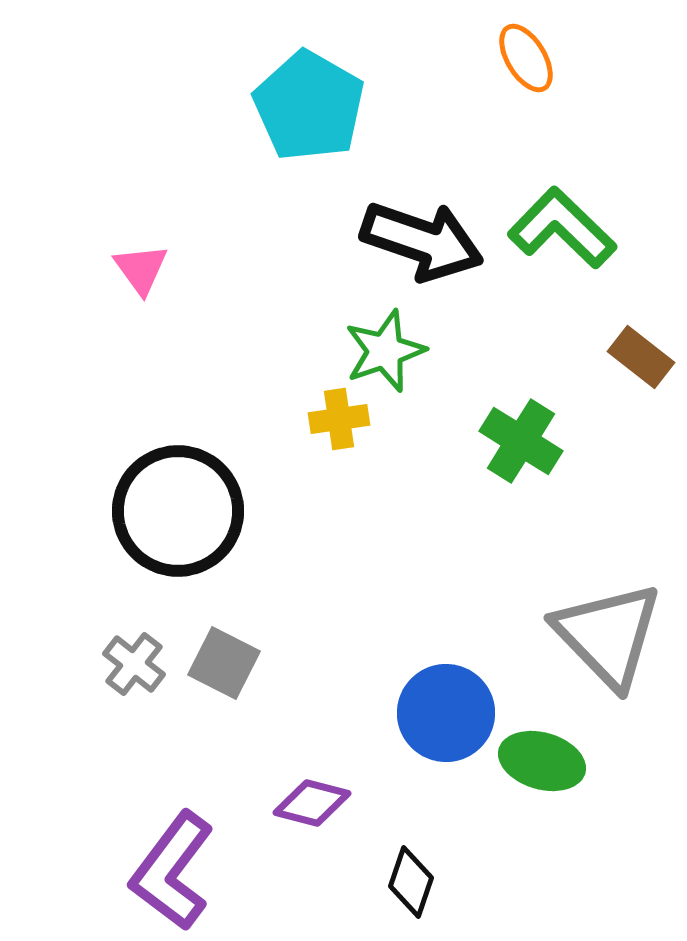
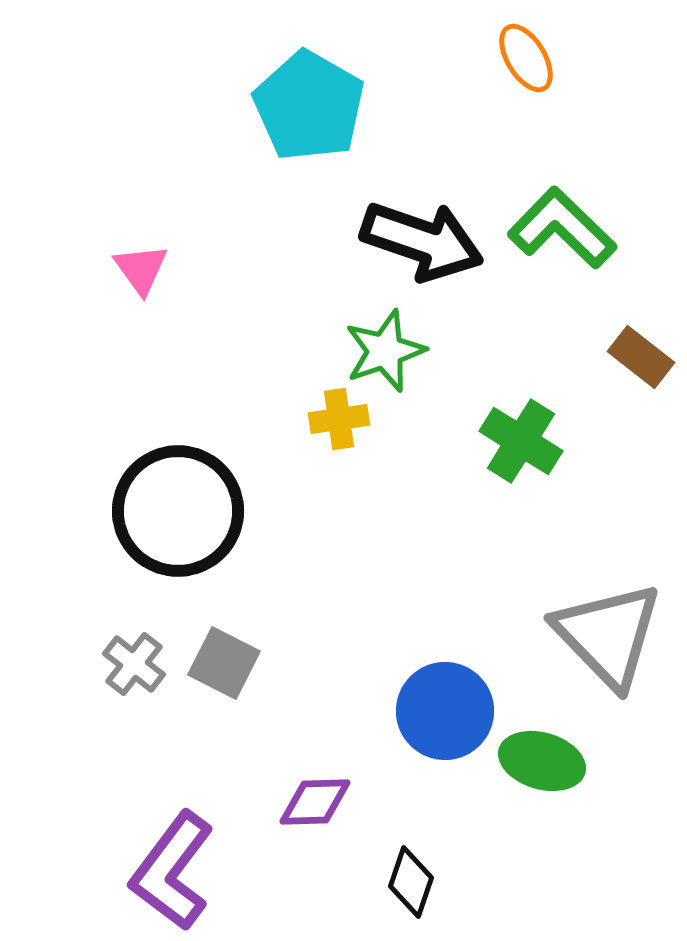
blue circle: moved 1 px left, 2 px up
purple diamond: moved 3 px right, 1 px up; rotated 16 degrees counterclockwise
